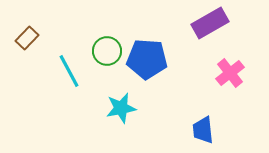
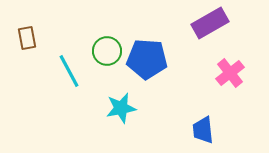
brown rectangle: rotated 55 degrees counterclockwise
